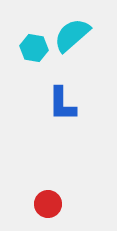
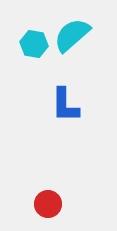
cyan hexagon: moved 4 px up
blue L-shape: moved 3 px right, 1 px down
